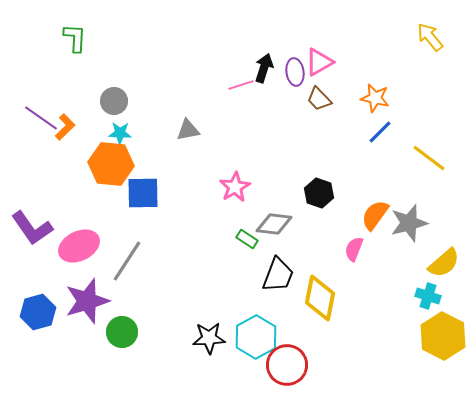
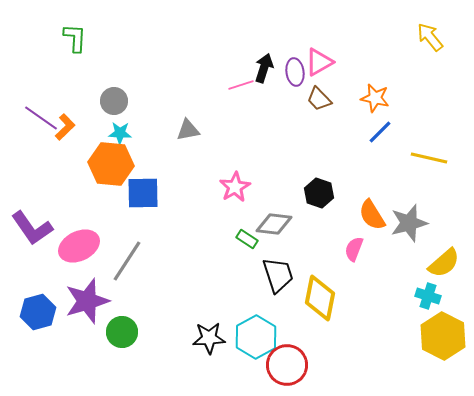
yellow line: rotated 24 degrees counterclockwise
orange semicircle: moved 3 px left; rotated 68 degrees counterclockwise
black trapezoid: rotated 39 degrees counterclockwise
